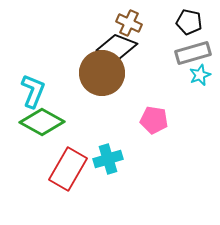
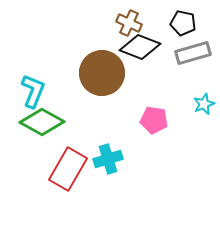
black pentagon: moved 6 px left, 1 px down
black diamond: moved 23 px right
cyan star: moved 4 px right, 29 px down
